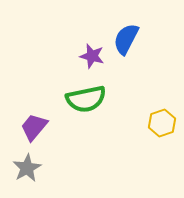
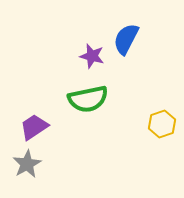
green semicircle: moved 2 px right
yellow hexagon: moved 1 px down
purple trapezoid: rotated 16 degrees clockwise
gray star: moved 4 px up
